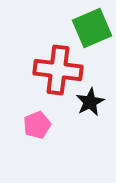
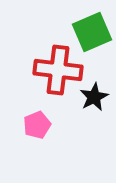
green square: moved 4 px down
black star: moved 4 px right, 5 px up
